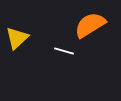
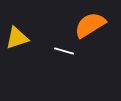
yellow triangle: rotated 25 degrees clockwise
